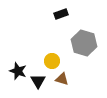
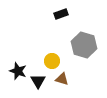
gray hexagon: moved 2 px down
